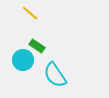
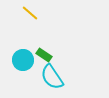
green rectangle: moved 7 px right, 9 px down
cyan semicircle: moved 3 px left, 2 px down
